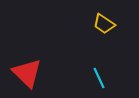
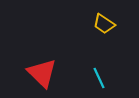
red triangle: moved 15 px right
